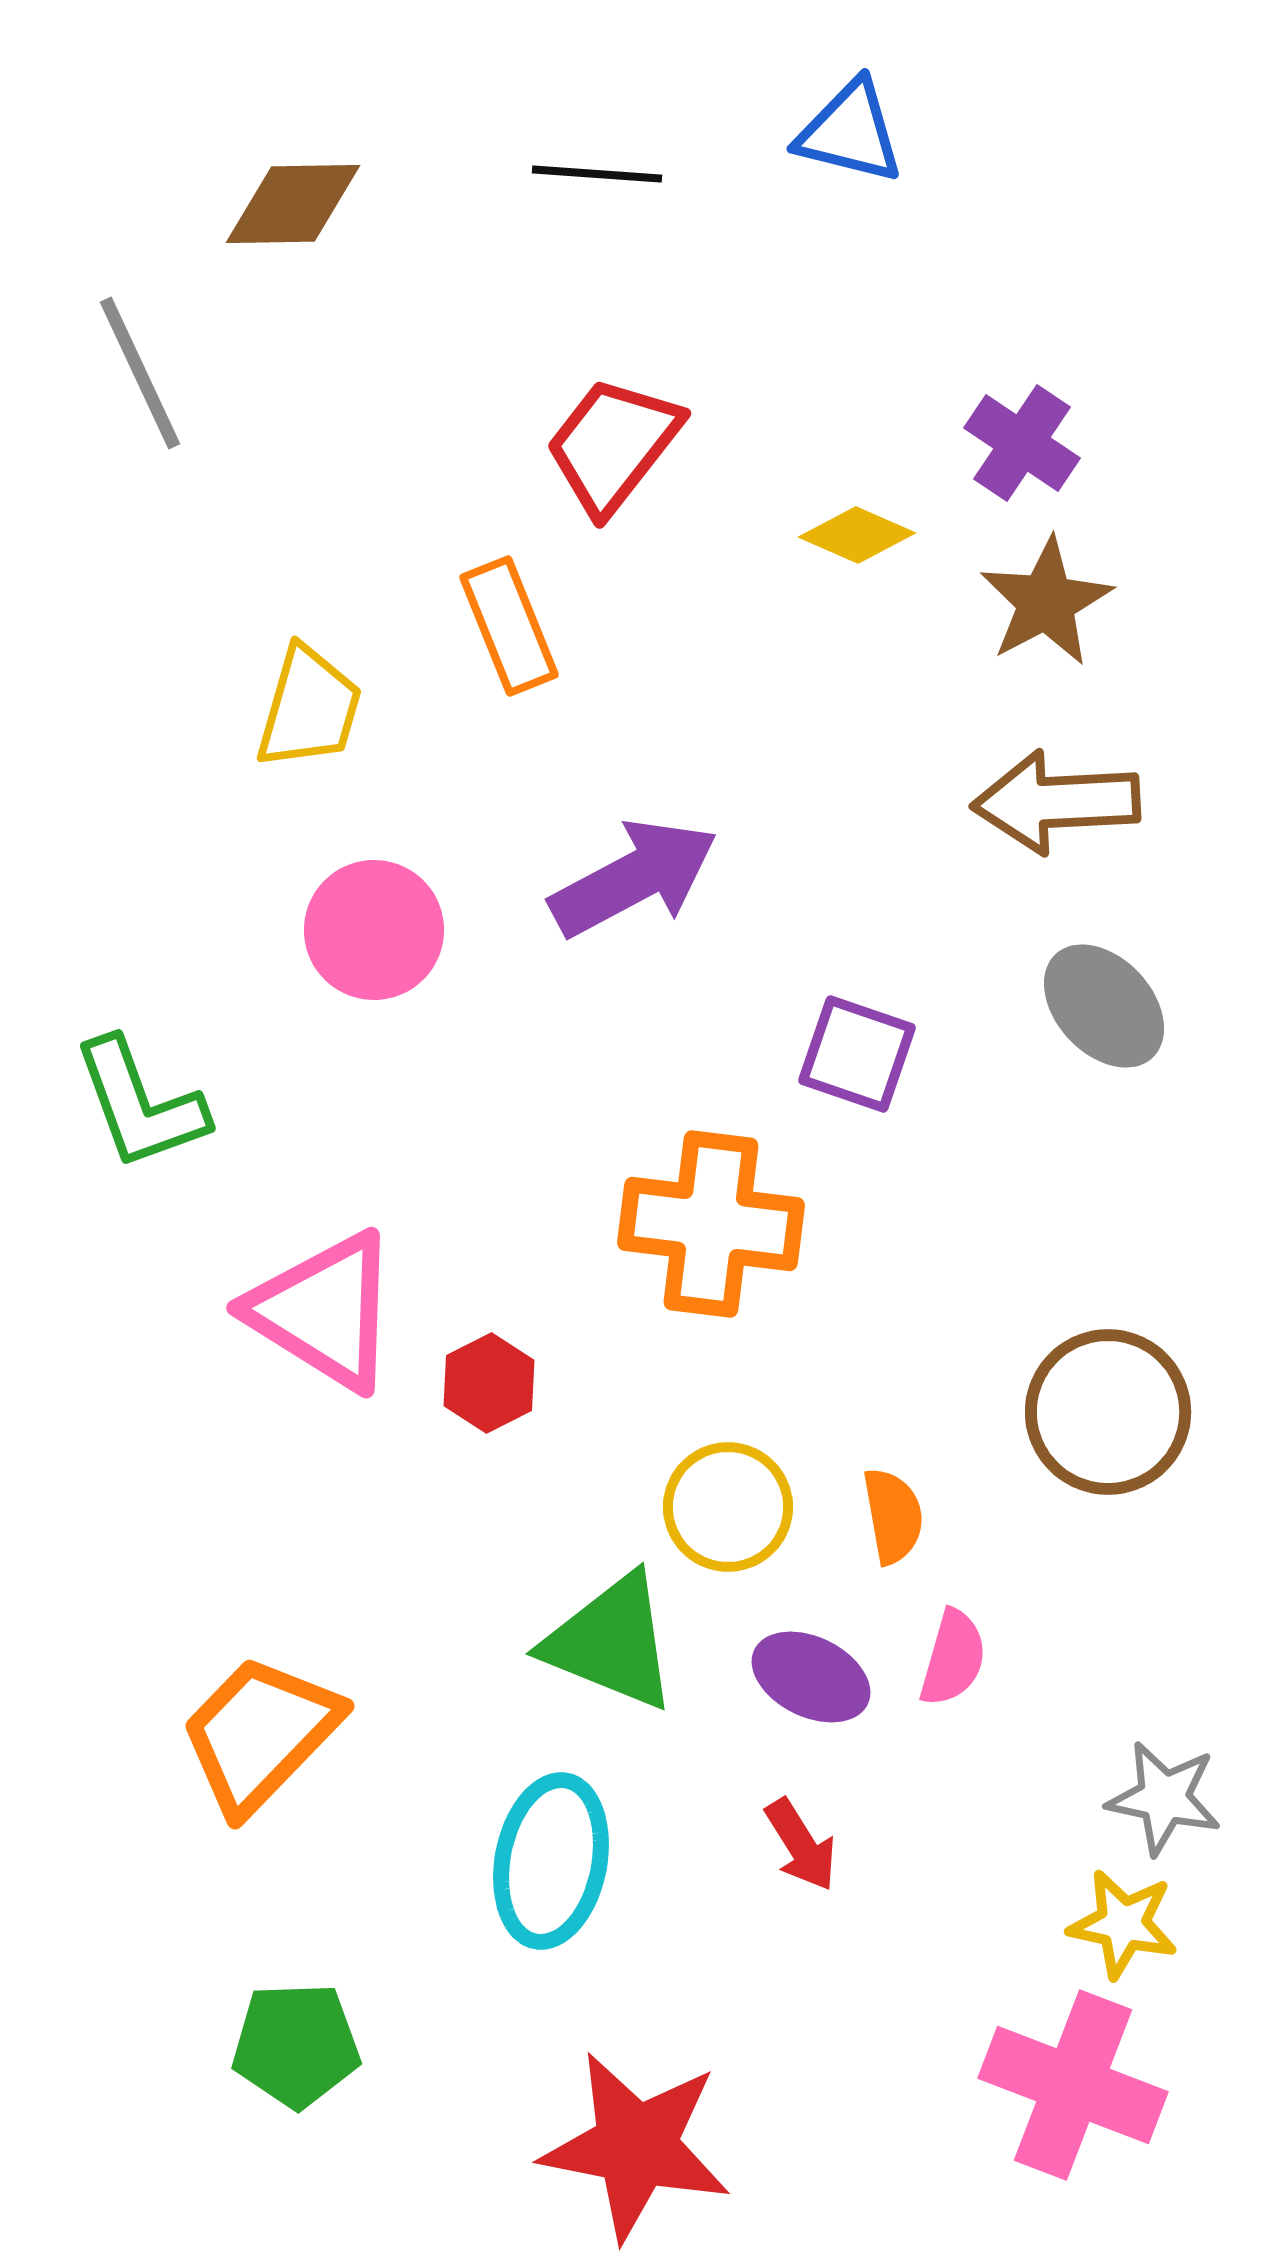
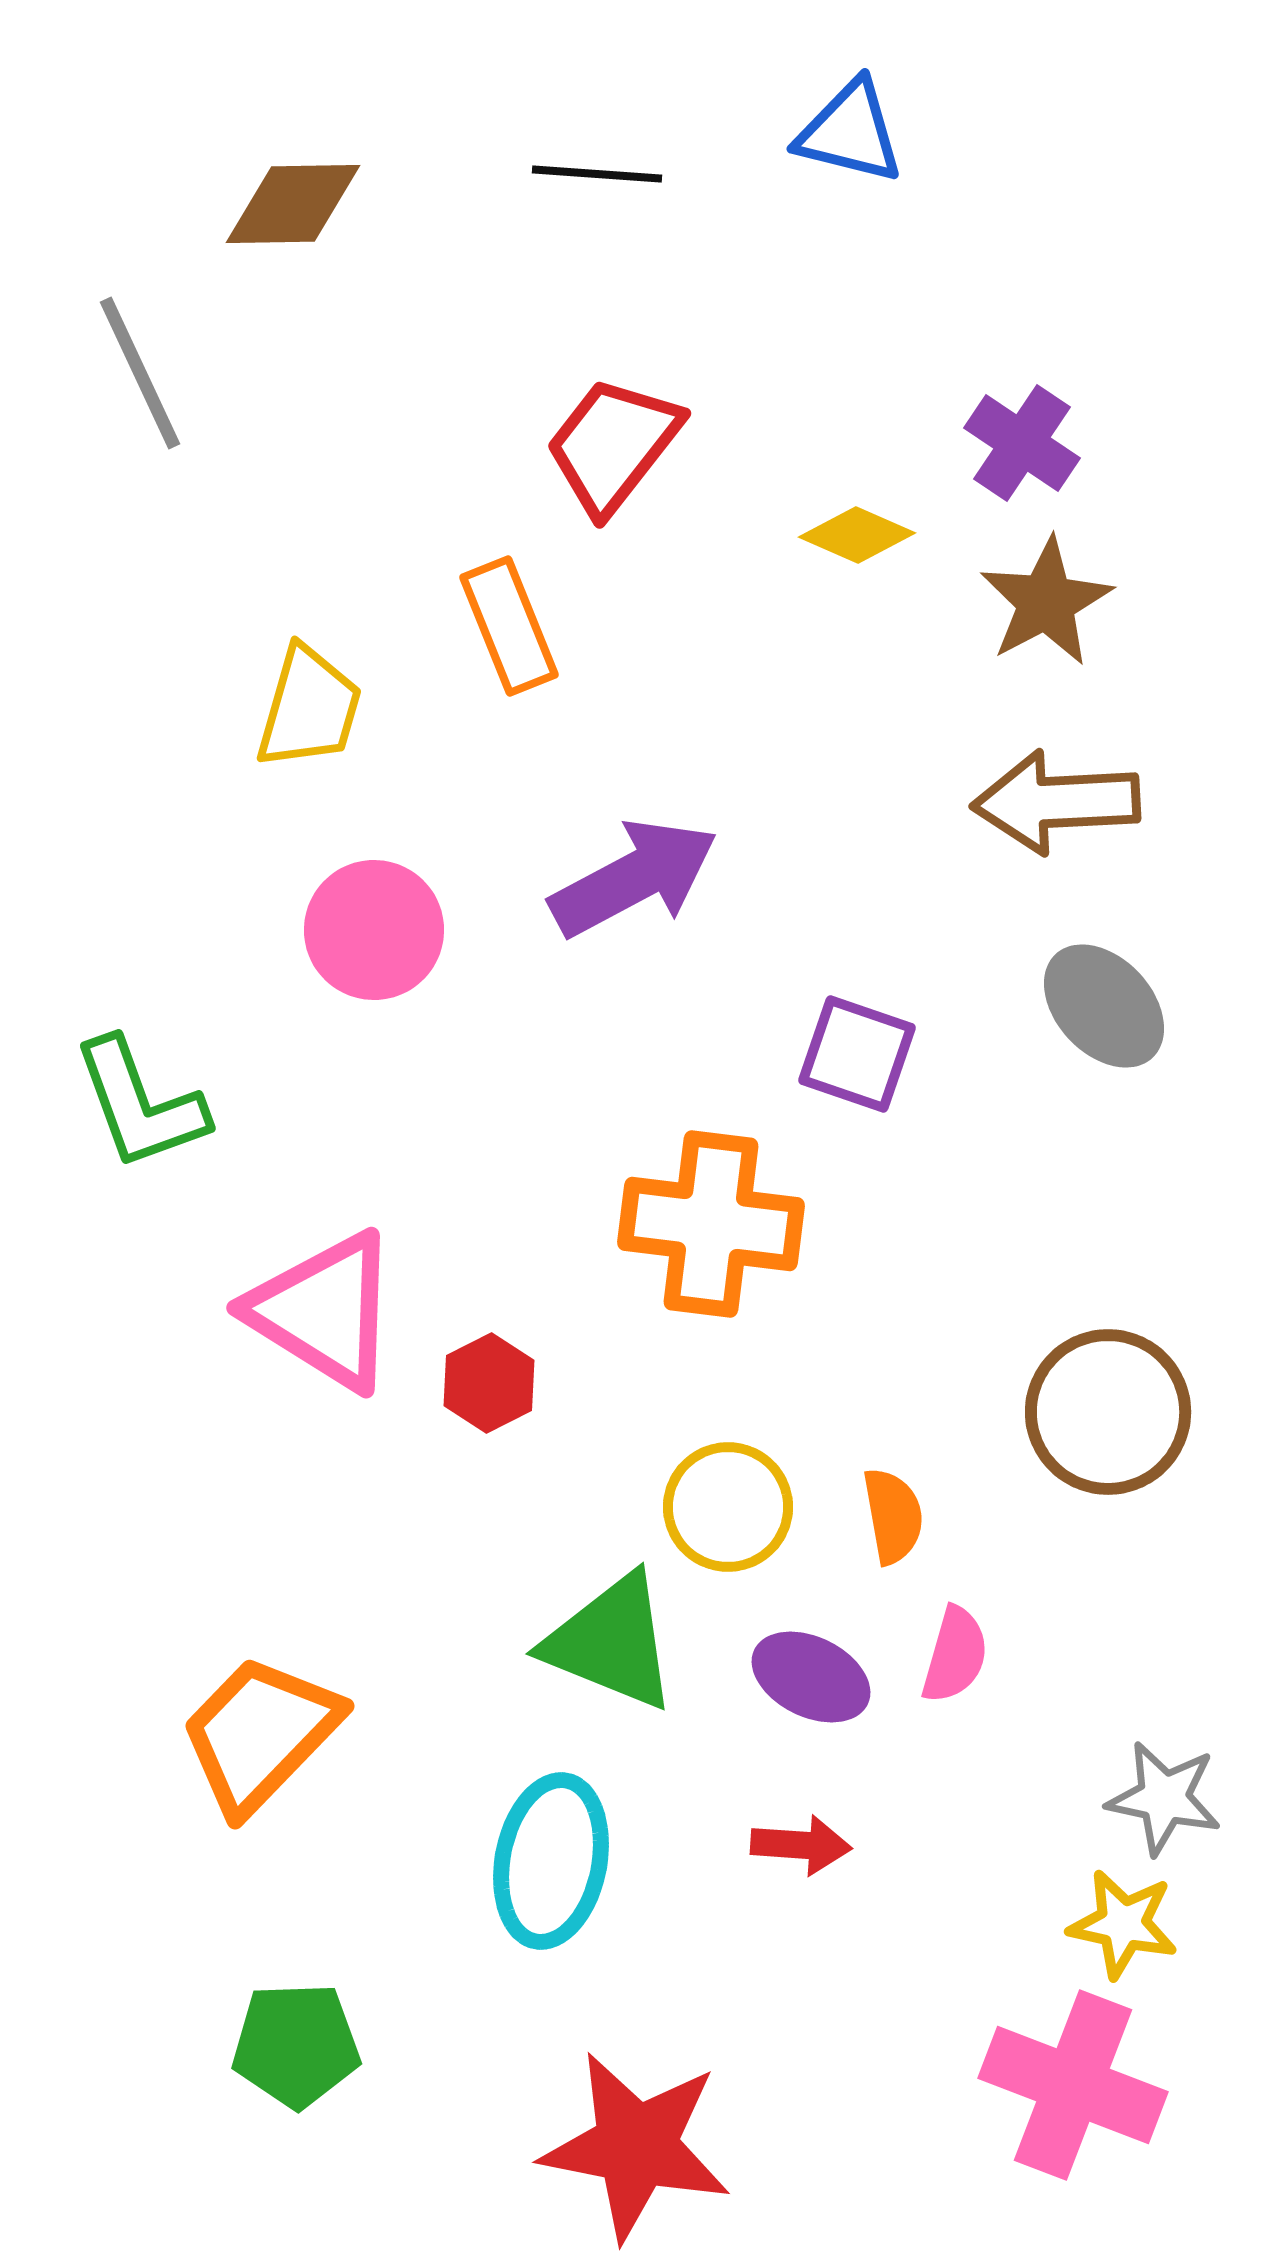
pink semicircle: moved 2 px right, 3 px up
red arrow: rotated 54 degrees counterclockwise
